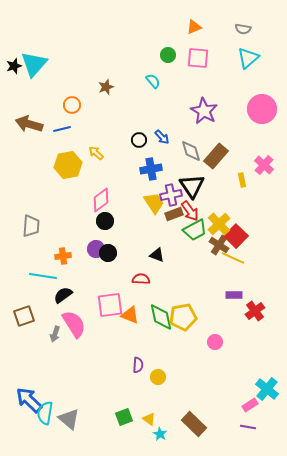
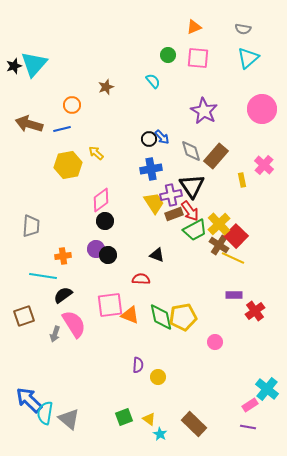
black circle at (139, 140): moved 10 px right, 1 px up
black circle at (108, 253): moved 2 px down
